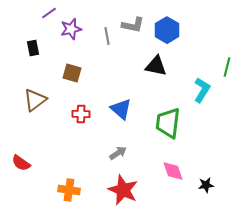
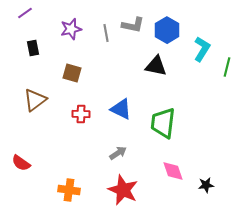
purple line: moved 24 px left
gray line: moved 1 px left, 3 px up
cyan L-shape: moved 41 px up
blue triangle: rotated 15 degrees counterclockwise
green trapezoid: moved 5 px left
